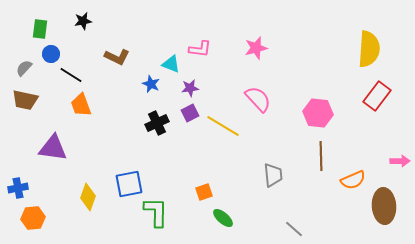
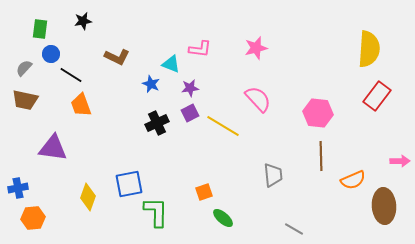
gray line: rotated 12 degrees counterclockwise
